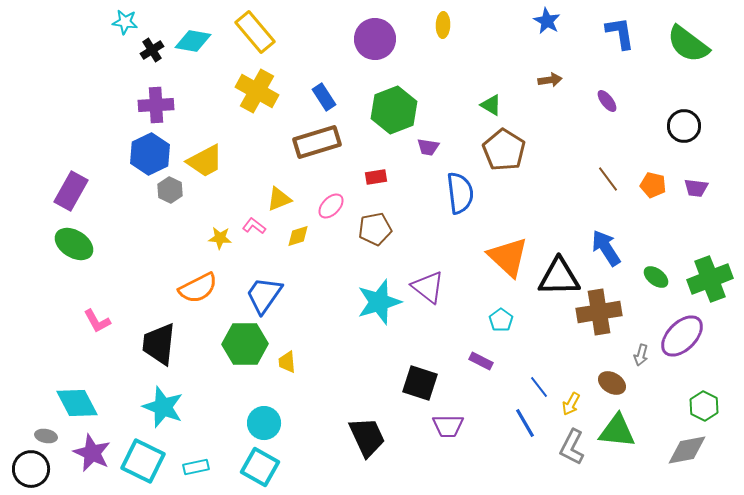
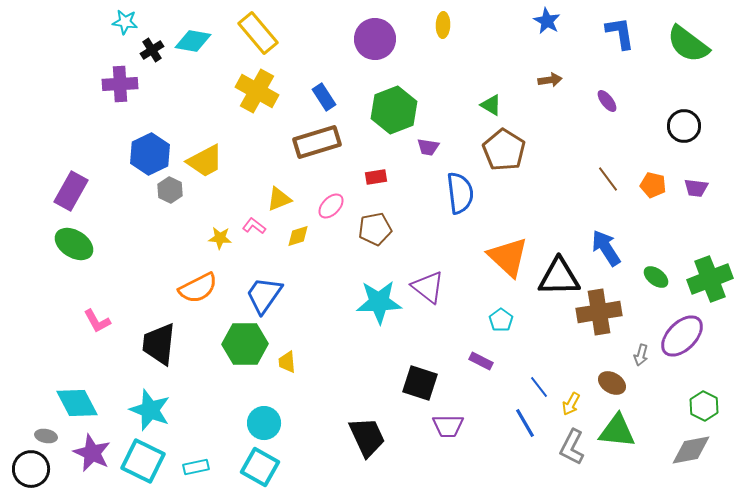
yellow rectangle at (255, 32): moved 3 px right, 1 px down
purple cross at (156, 105): moved 36 px left, 21 px up
cyan star at (379, 302): rotated 15 degrees clockwise
cyan star at (163, 407): moved 13 px left, 3 px down
gray diamond at (687, 450): moved 4 px right
